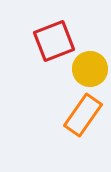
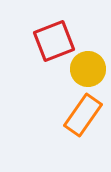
yellow circle: moved 2 px left
